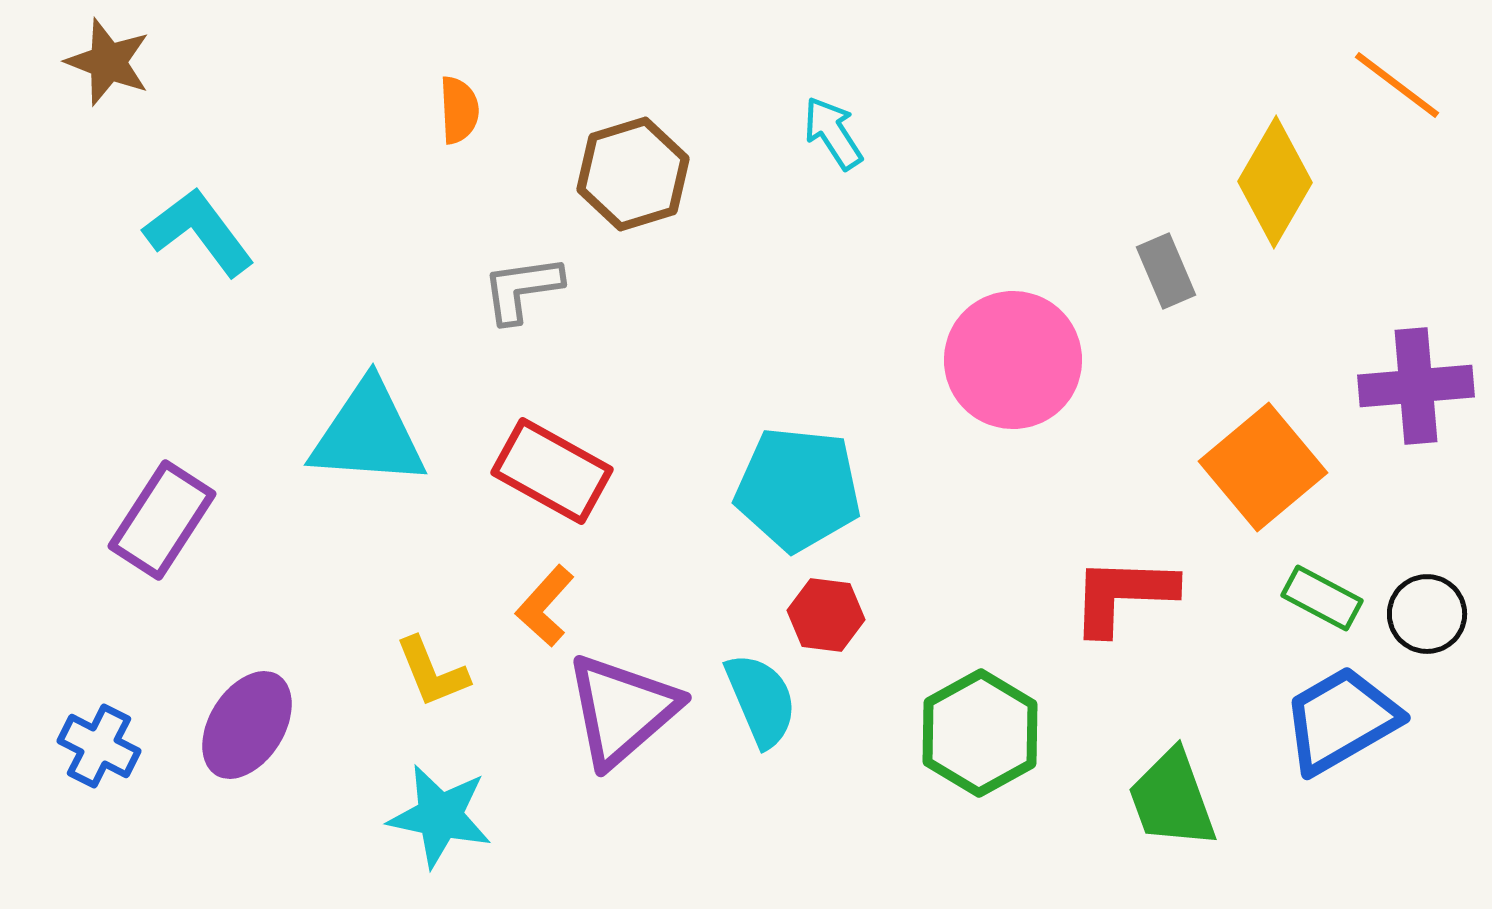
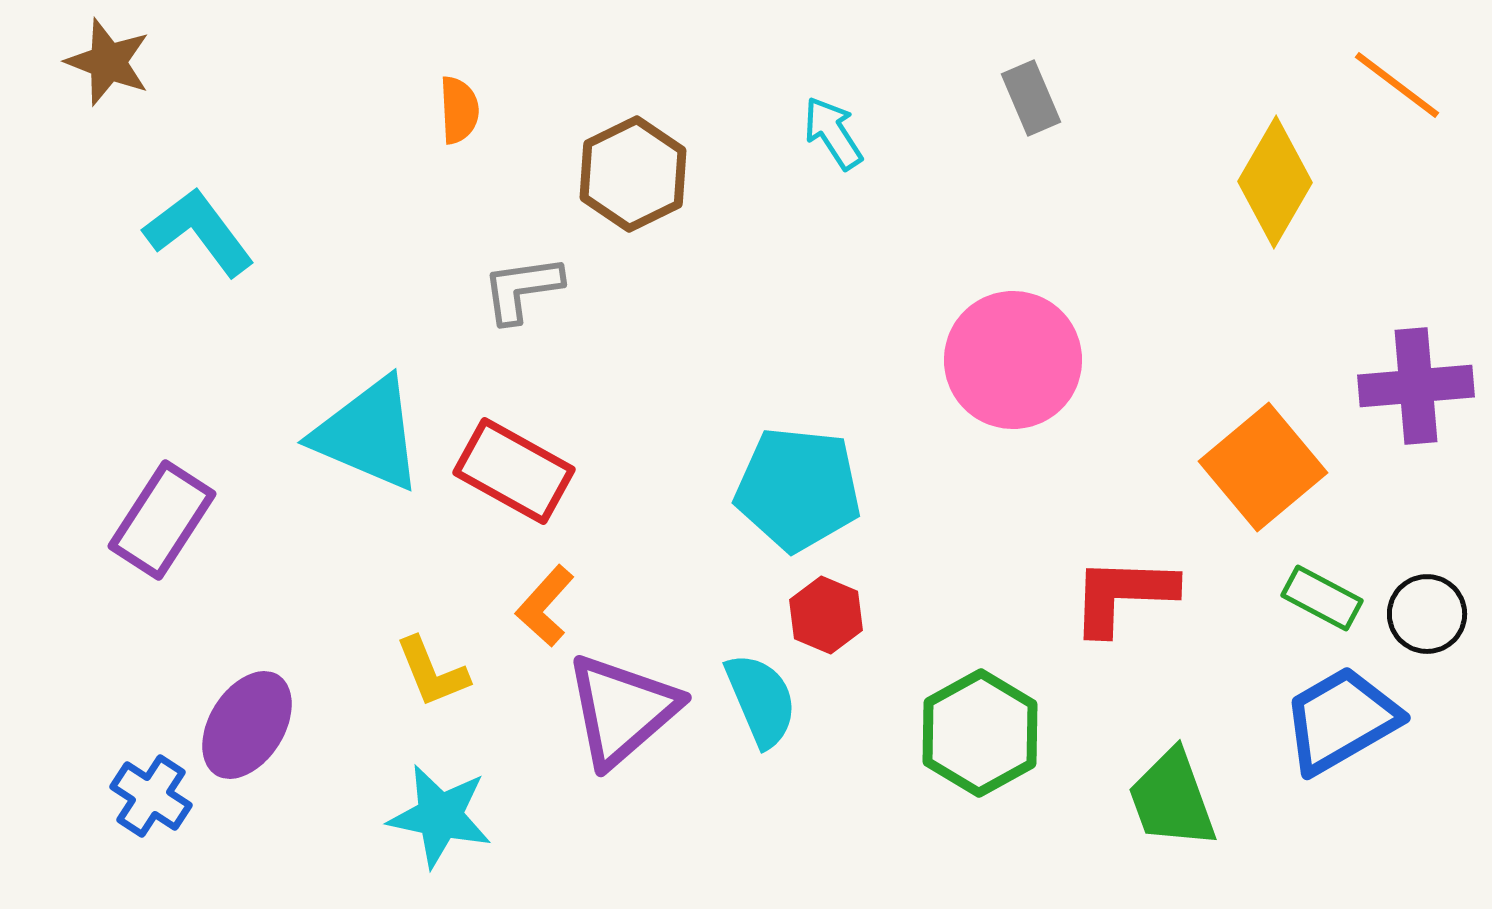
brown hexagon: rotated 9 degrees counterclockwise
gray rectangle: moved 135 px left, 173 px up
cyan triangle: rotated 19 degrees clockwise
red rectangle: moved 38 px left
red hexagon: rotated 16 degrees clockwise
blue cross: moved 52 px right, 50 px down; rotated 6 degrees clockwise
